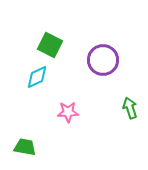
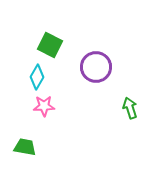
purple circle: moved 7 px left, 7 px down
cyan diamond: rotated 35 degrees counterclockwise
pink star: moved 24 px left, 6 px up
